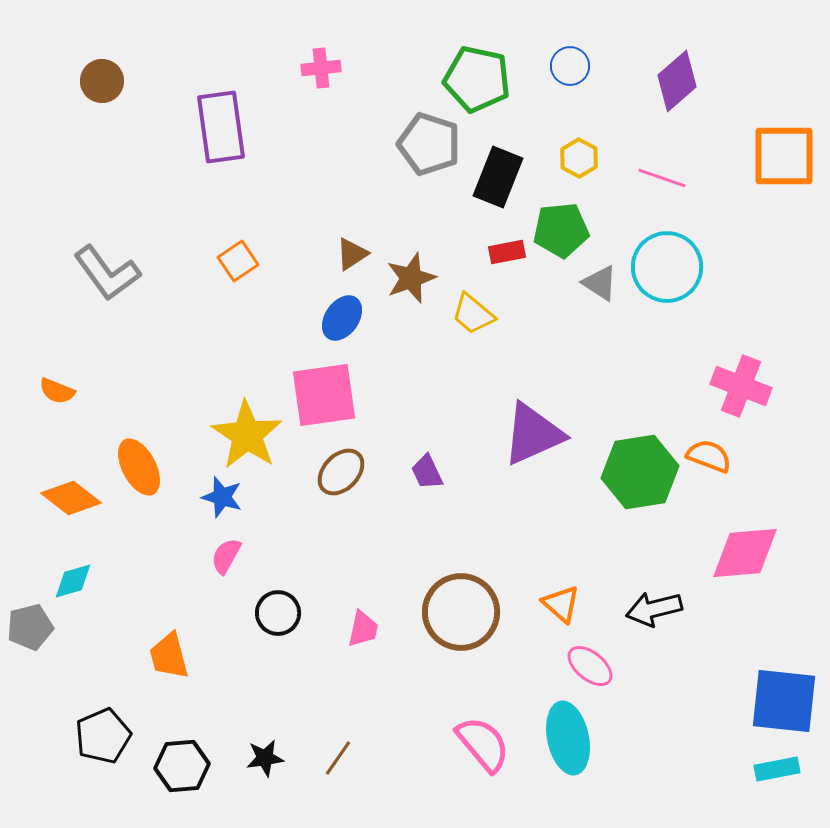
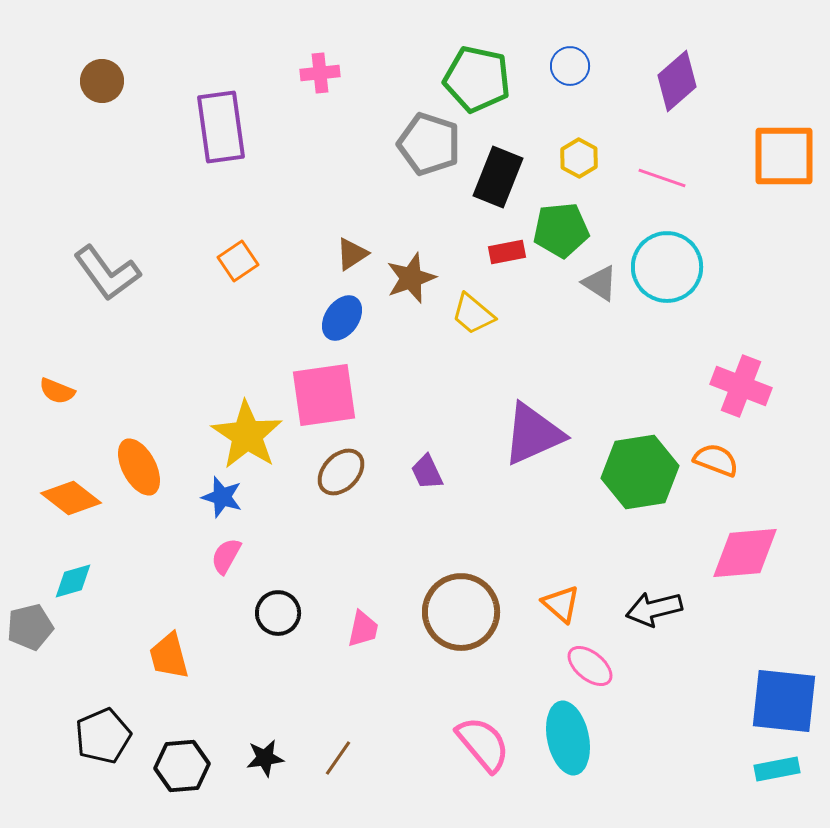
pink cross at (321, 68): moved 1 px left, 5 px down
orange semicircle at (709, 456): moved 7 px right, 4 px down
